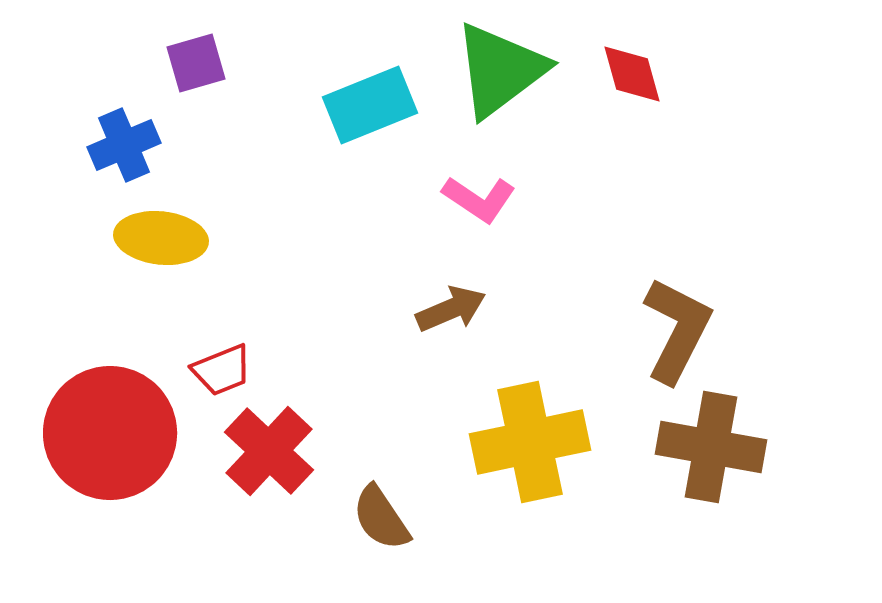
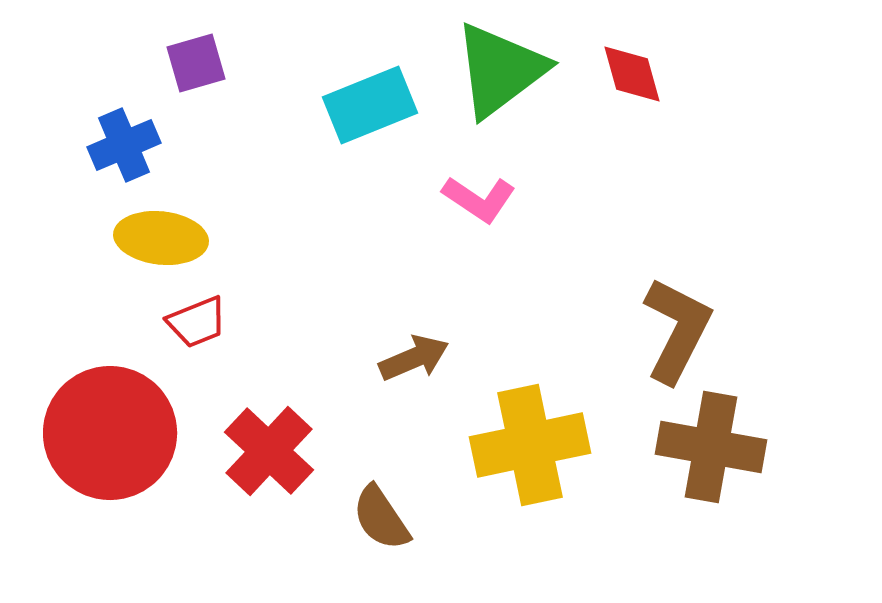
brown arrow: moved 37 px left, 49 px down
red trapezoid: moved 25 px left, 48 px up
yellow cross: moved 3 px down
